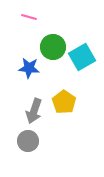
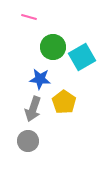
blue star: moved 11 px right, 11 px down
gray arrow: moved 1 px left, 2 px up
